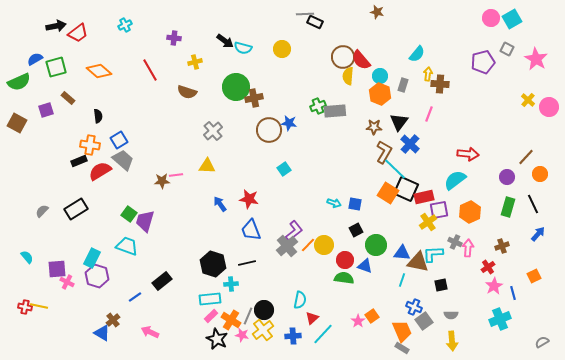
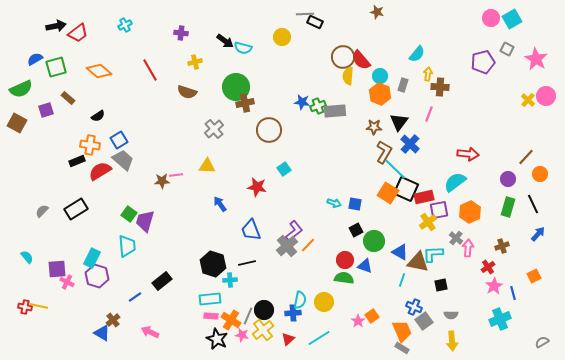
purple cross at (174, 38): moved 7 px right, 5 px up
yellow circle at (282, 49): moved 12 px up
green semicircle at (19, 82): moved 2 px right, 7 px down
brown cross at (440, 84): moved 3 px down
brown cross at (254, 98): moved 9 px left, 5 px down
pink circle at (549, 107): moved 3 px left, 11 px up
black semicircle at (98, 116): rotated 64 degrees clockwise
blue star at (289, 123): moved 13 px right, 21 px up
gray cross at (213, 131): moved 1 px right, 2 px up
black rectangle at (79, 161): moved 2 px left
purple circle at (507, 177): moved 1 px right, 2 px down
cyan semicircle at (455, 180): moved 2 px down
red star at (249, 199): moved 8 px right, 12 px up
gray cross at (455, 242): moved 1 px right, 4 px up; rotated 16 degrees clockwise
yellow circle at (324, 245): moved 57 px down
green circle at (376, 245): moved 2 px left, 4 px up
cyan trapezoid at (127, 246): rotated 65 degrees clockwise
blue triangle at (402, 253): moved 2 px left, 1 px up; rotated 24 degrees clockwise
cyan cross at (231, 284): moved 1 px left, 4 px up
pink rectangle at (211, 316): rotated 48 degrees clockwise
red triangle at (312, 318): moved 24 px left, 21 px down
cyan line at (323, 334): moved 4 px left, 4 px down; rotated 15 degrees clockwise
blue cross at (293, 336): moved 23 px up
